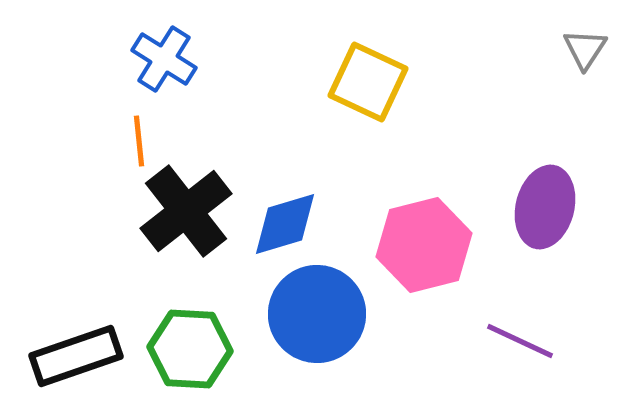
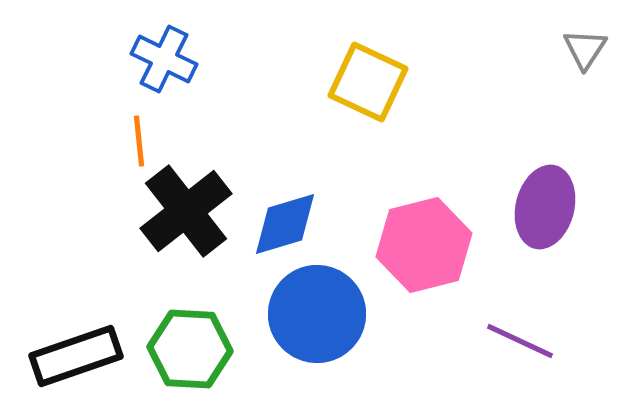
blue cross: rotated 6 degrees counterclockwise
